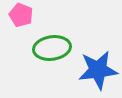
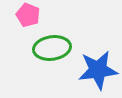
pink pentagon: moved 7 px right
